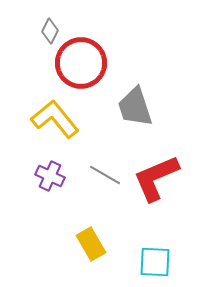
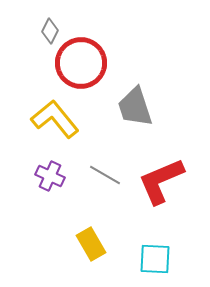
red L-shape: moved 5 px right, 3 px down
cyan square: moved 3 px up
